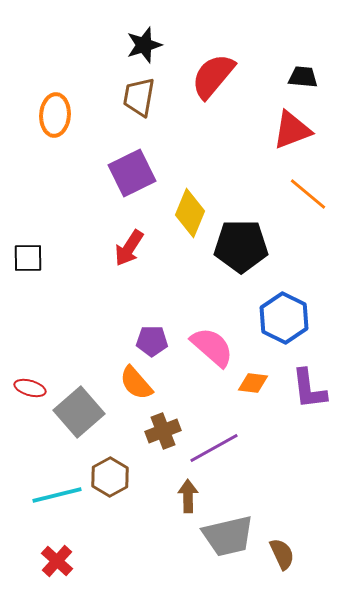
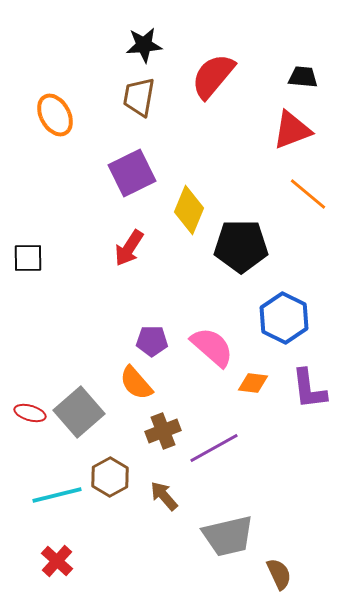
black star: rotated 12 degrees clockwise
orange ellipse: rotated 33 degrees counterclockwise
yellow diamond: moved 1 px left, 3 px up
red ellipse: moved 25 px down
brown arrow: moved 24 px left; rotated 40 degrees counterclockwise
brown semicircle: moved 3 px left, 20 px down
